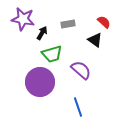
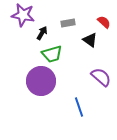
purple star: moved 4 px up
gray rectangle: moved 1 px up
black triangle: moved 5 px left
purple semicircle: moved 20 px right, 7 px down
purple circle: moved 1 px right, 1 px up
blue line: moved 1 px right
